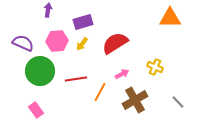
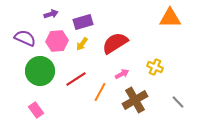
purple arrow: moved 3 px right, 4 px down; rotated 64 degrees clockwise
purple semicircle: moved 2 px right, 5 px up
red line: rotated 25 degrees counterclockwise
